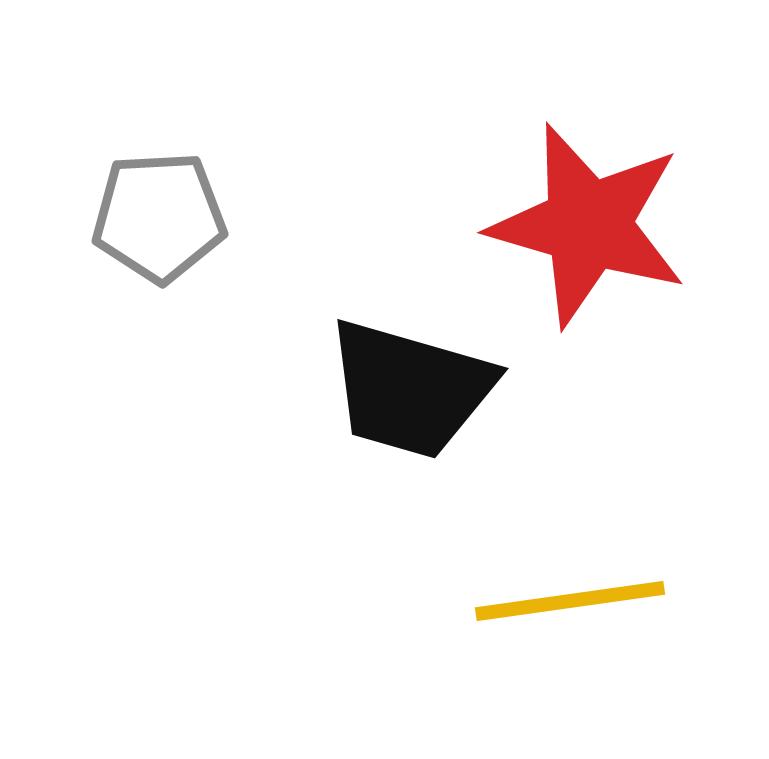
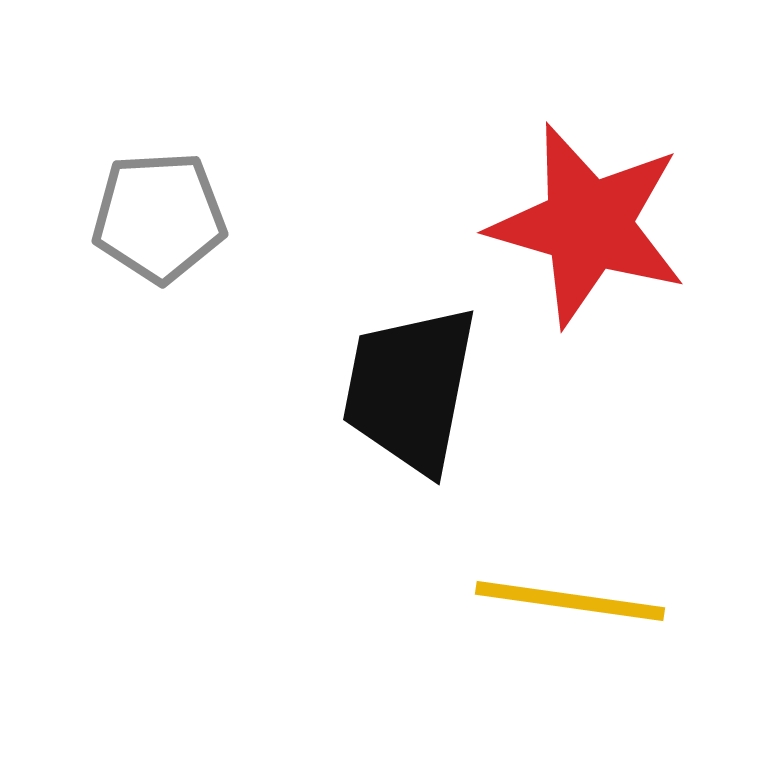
black trapezoid: rotated 85 degrees clockwise
yellow line: rotated 16 degrees clockwise
